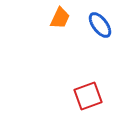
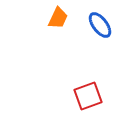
orange trapezoid: moved 2 px left
